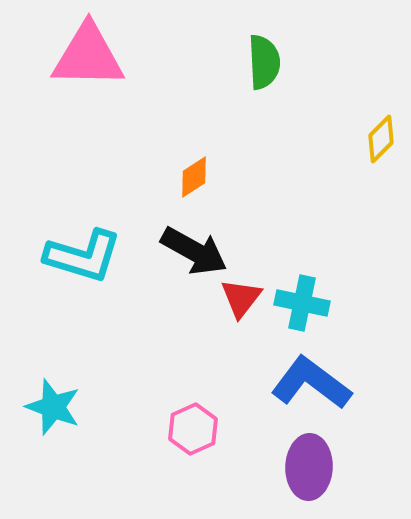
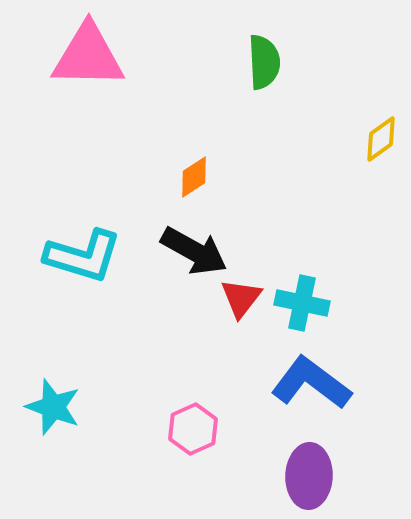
yellow diamond: rotated 9 degrees clockwise
purple ellipse: moved 9 px down
